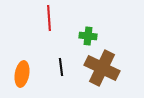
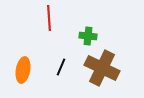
black line: rotated 30 degrees clockwise
orange ellipse: moved 1 px right, 4 px up
